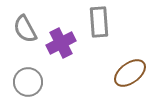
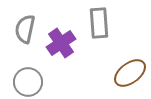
gray rectangle: moved 1 px down
gray semicircle: rotated 40 degrees clockwise
purple cross: rotated 8 degrees counterclockwise
